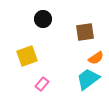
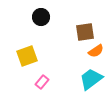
black circle: moved 2 px left, 2 px up
orange semicircle: moved 7 px up
cyan trapezoid: moved 3 px right
pink rectangle: moved 2 px up
